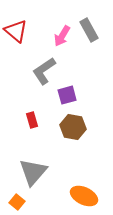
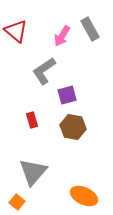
gray rectangle: moved 1 px right, 1 px up
